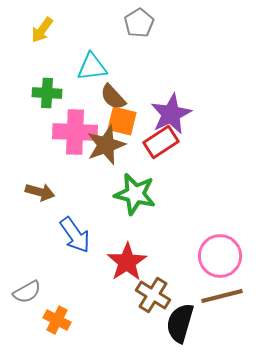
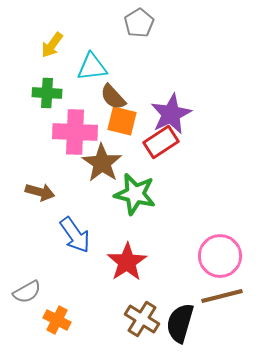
yellow arrow: moved 10 px right, 15 px down
brown star: moved 4 px left, 18 px down; rotated 18 degrees counterclockwise
brown cross: moved 11 px left, 24 px down
